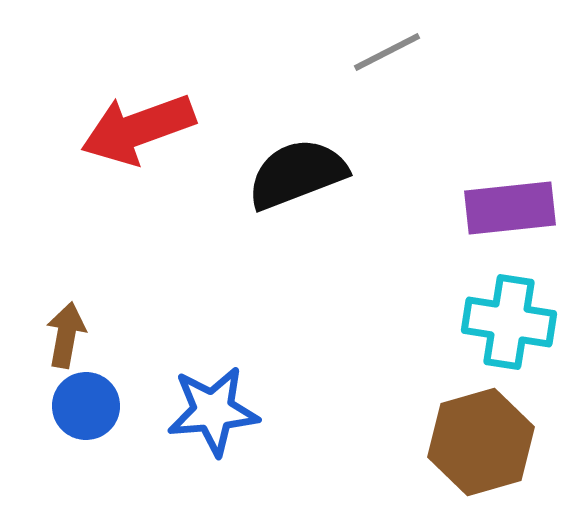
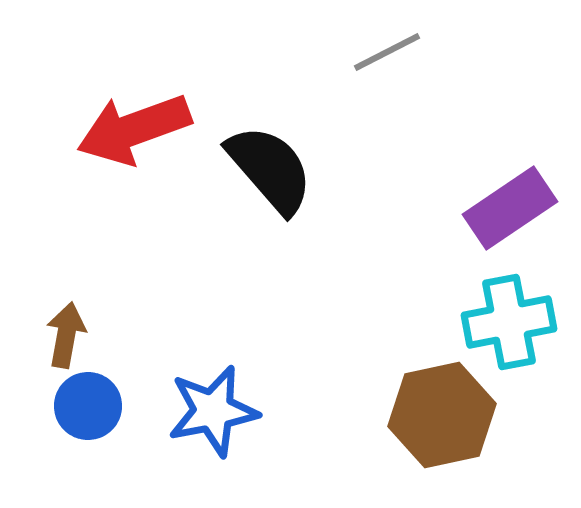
red arrow: moved 4 px left
black semicircle: moved 27 px left, 5 px up; rotated 70 degrees clockwise
purple rectangle: rotated 28 degrees counterclockwise
cyan cross: rotated 20 degrees counterclockwise
blue circle: moved 2 px right
blue star: rotated 6 degrees counterclockwise
brown hexagon: moved 39 px left, 27 px up; rotated 4 degrees clockwise
